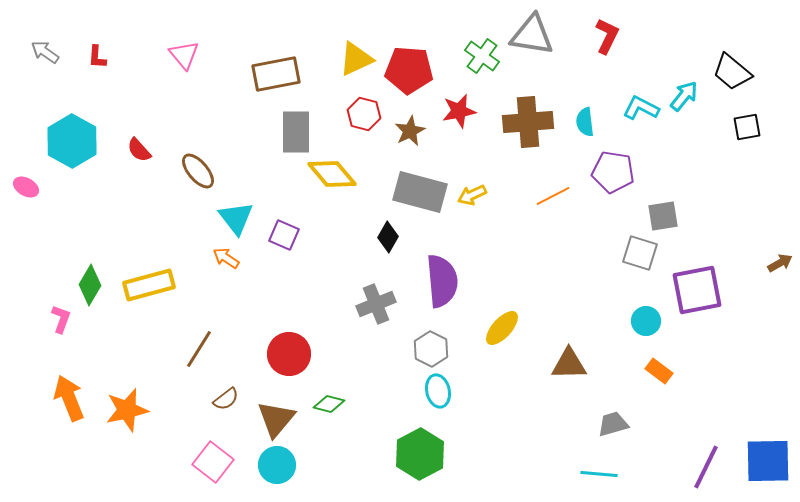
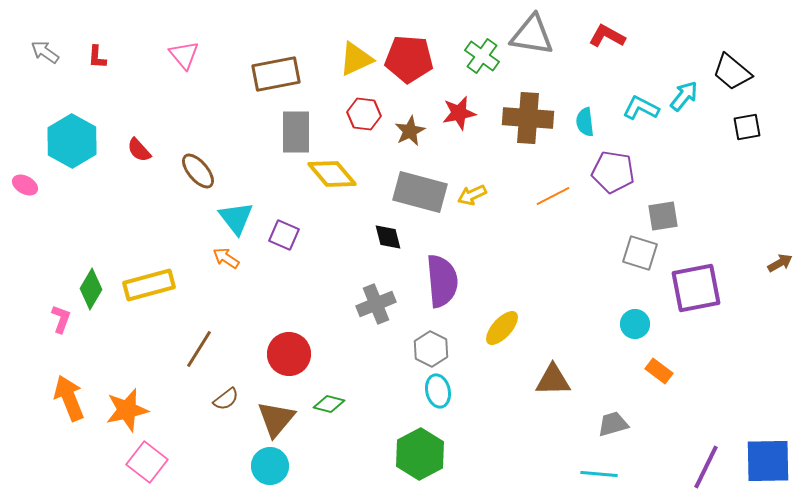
red L-shape at (607, 36): rotated 87 degrees counterclockwise
red pentagon at (409, 70): moved 11 px up
red star at (459, 111): moved 2 px down
red hexagon at (364, 114): rotated 8 degrees counterclockwise
brown cross at (528, 122): moved 4 px up; rotated 9 degrees clockwise
pink ellipse at (26, 187): moved 1 px left, 2 px up
black diamond at (388, 237): rotated 44 degrees counterclockwise
green diamond at (90, 285): moved 1 px right, 4 px down
purple square at (697, 290): moved 1 px left, 2 px up
cyan circle at (646, 321): moved 11 px left, 3 px down
brown triangle at (569, 364): moved 16 px left, 16 px down
pink square at (213, 462): moved 66 px left
cyan circle at (277, 465): moved 7 px left, 1 px down
